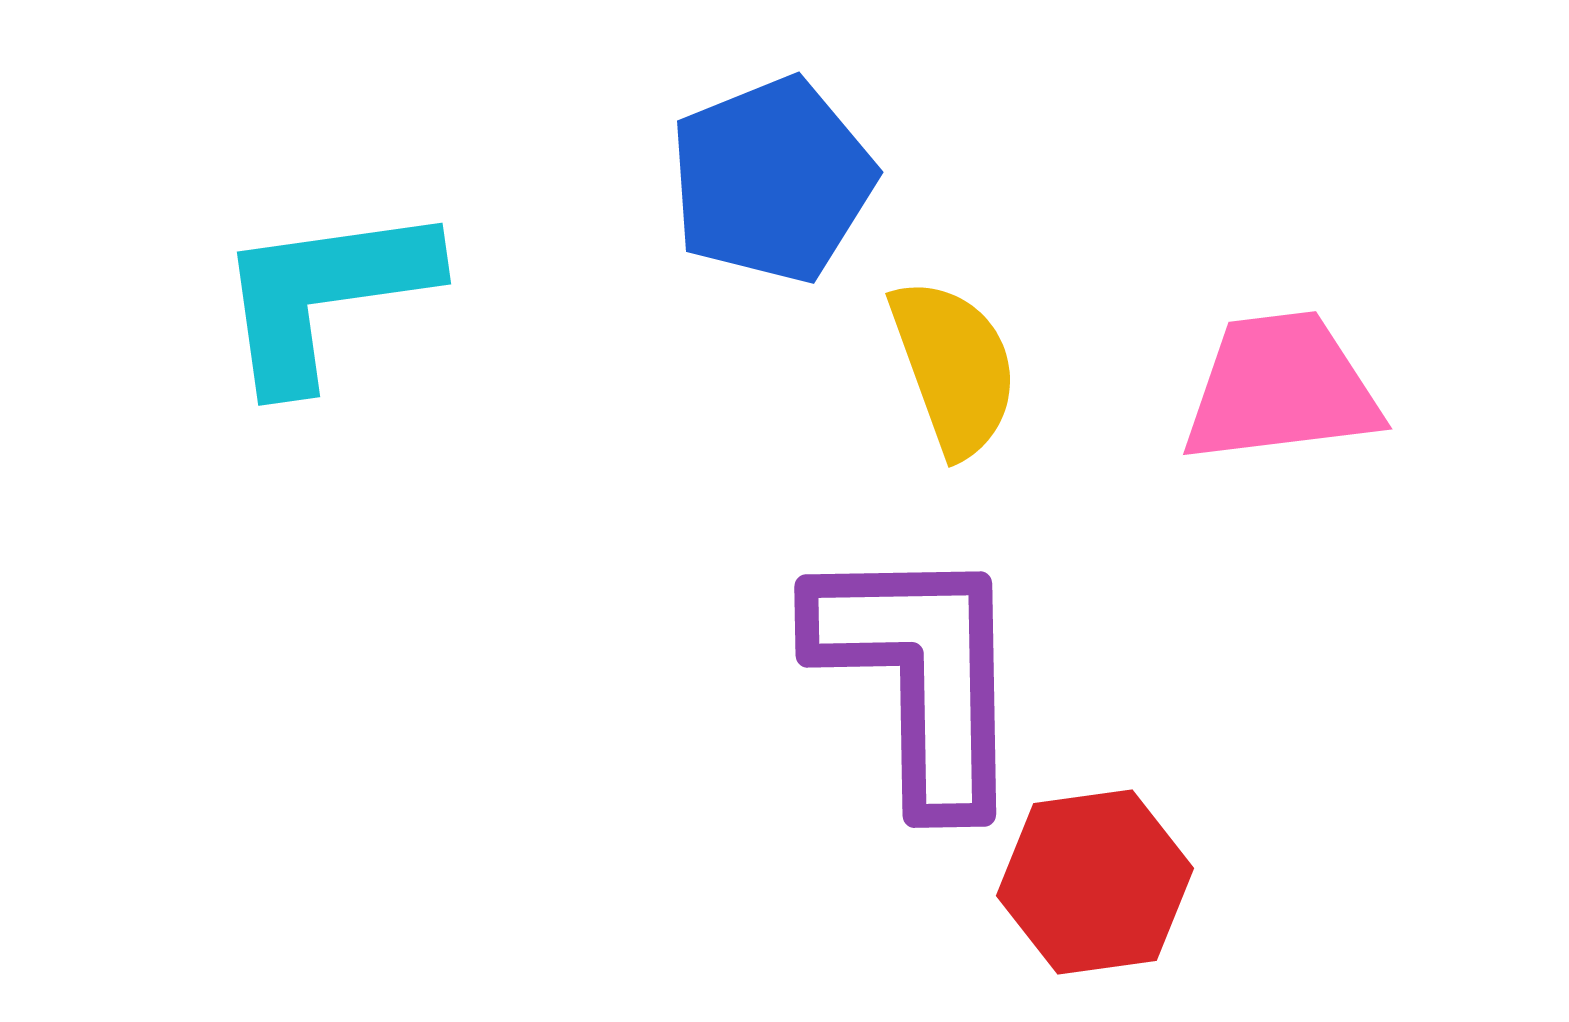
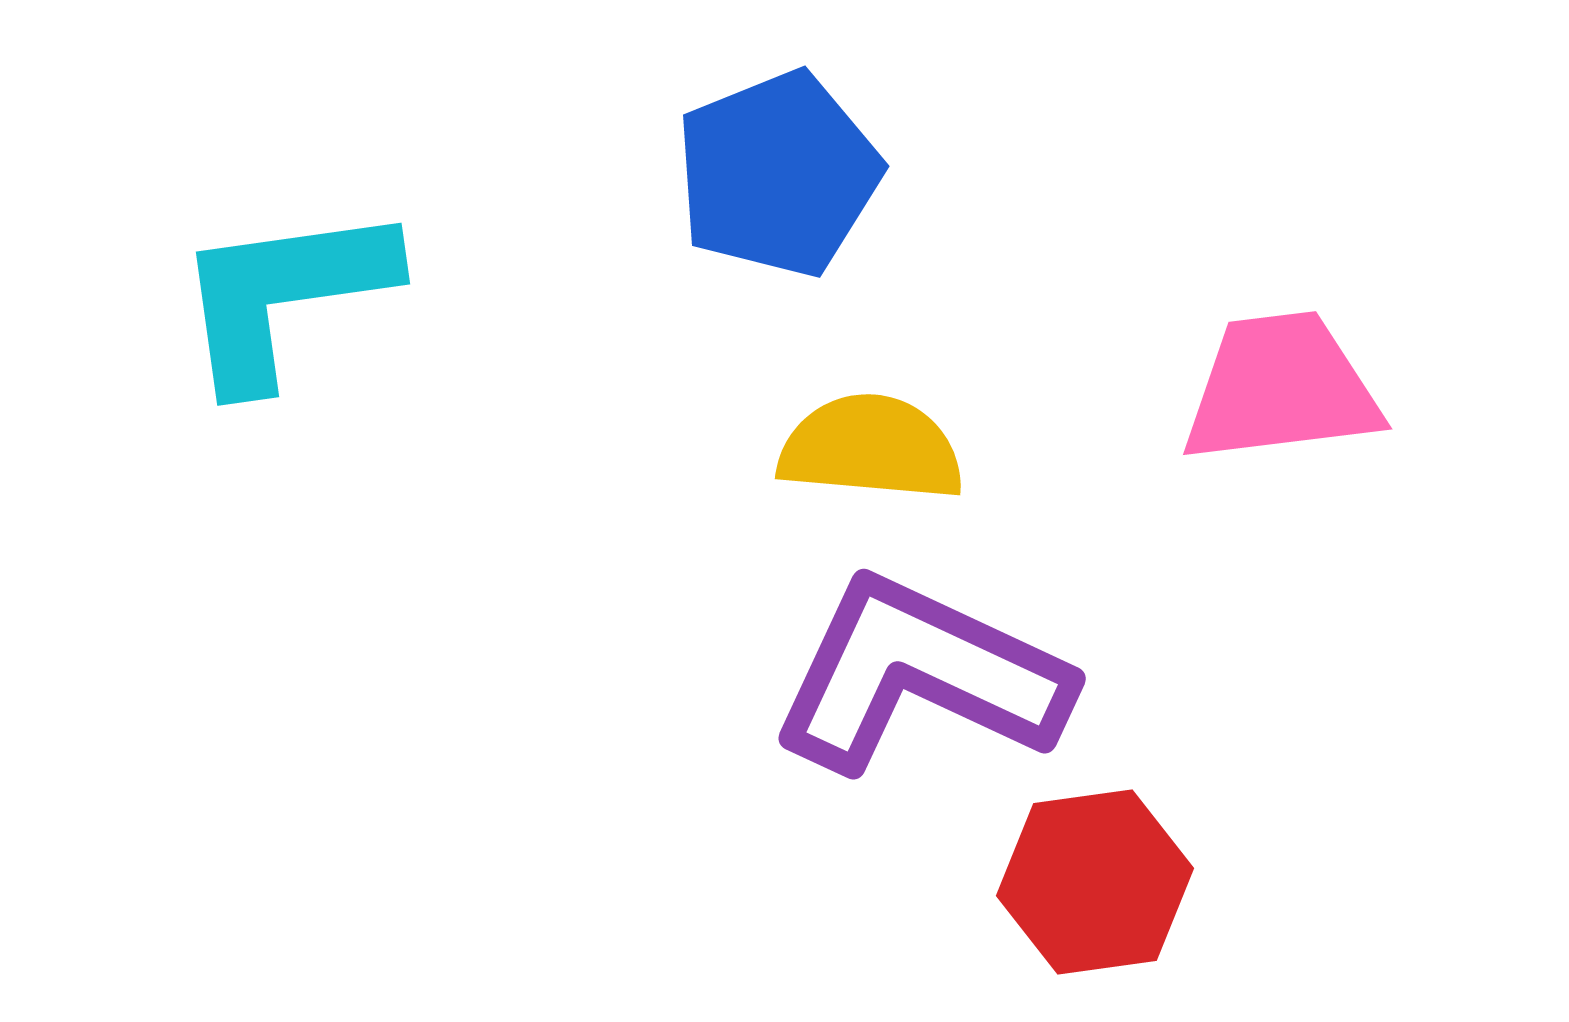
blue pentagon: moved 6 px right, 6 px up
cyan L-shape: moved 41 px left
yellow semicircle: moved 83 px left, 81 px down; rotated 65 degrees counterclockwise
purple L-shape: rotated 64 degrees counterclockwise
